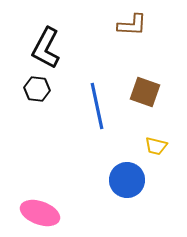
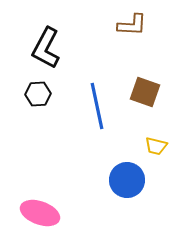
black hexagon: moved 1 px right, 5 px down; rotated 10 degrees counterclockwise
